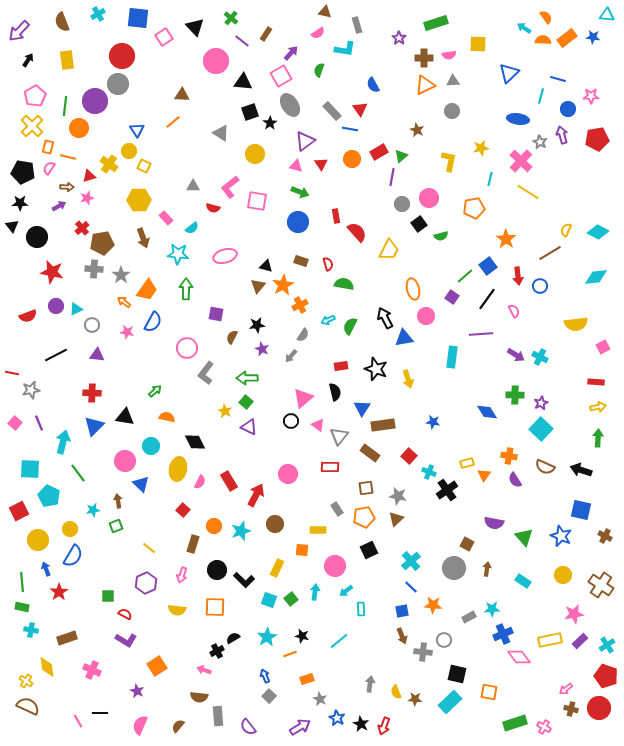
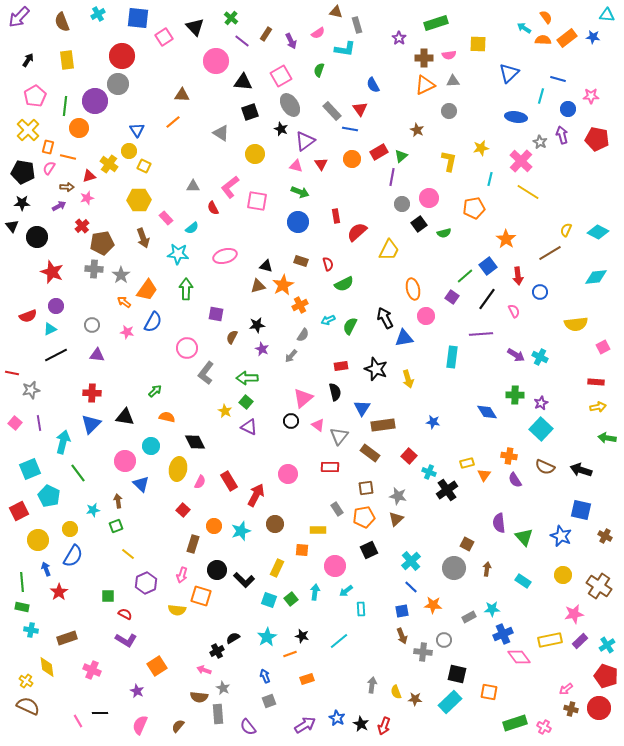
brown triangle at (325, 12): moved 11 px right
purple arrow at (19, 31): moved 14 px up
purple arrow at (291, 53): moved 12 px up; rotated 112 degrees clockwise
gray circle at (452, 111): moved 3 px left
blue ellipse at (518, 119): moved 2 px left, 2 px up
black star at (270, 123): moved 11 px right, 6 px down; rotated 16 degrees counterclockwise
yellow cross at (32, 126): moved 4 px left, 4 px down
red pentagon at (597, 139): rotated 20 degrees clockwise
black star at (20, 203): moved 2 px right
red semicircle at (213, 208): rotated 48 degrees clockwise
red cross at (82, 228): moved 2 px up
red semicircle at (357, 232): rotated 90 degrees counterclockwise
green semicircle at (441, 236): moved 3 px right, 3 px up
red star at (52, 272): rotated 10 degrees clockwise
green semicircle at (344, 284): rotated 144 degrees clockwise
brown triangle at (258, 286): rotated 35 degrees clockwise
blue circle at (540, 286): moved 6 px down
cyan triangle at (76, 309): moved 26 px left, 20 px down
purple line at (39, 423): rotated 14 degrees clockwise
blue triangle at (94, 426): moved 3 px left, 2 px up
green arrow at (598, 438): moved 9 px right; rotated 84 degrees counterclockwise
cyan square at (30, 469): rotated 25 degrees counterclockwise
purple semicircle at (494, 523): moved 5 px right; rotated 72 degrees clockwise
yellow line at (149, 548): moved 21 px left, 6 px down
brown cross at (601, 585): moved 2 px left, 1 px down
orange square at (215, 607): moved 14 px left, 11 px up; rotated 15 degrees clockwise
gray arrow at (370, 684): moved 2 px right, 1 px down
gray square at (269, 696): moved 5 px down; rotated 24 degrees clockwise
gray star at (320, 699): moved 97 px left, 11 px up
gray rectangle at (218, 716): moved 2 px up
purple arrow at (300, 727): moved 5 px right, 2 px up
